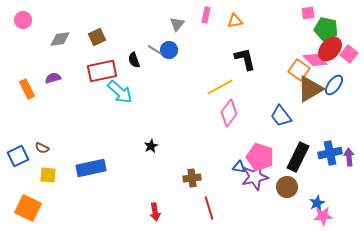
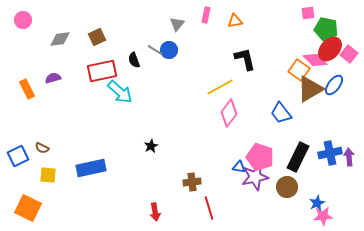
blue trapezoid at (281, 116): moved 3 px up
brown cross at (192, 178): moved 4 px down
